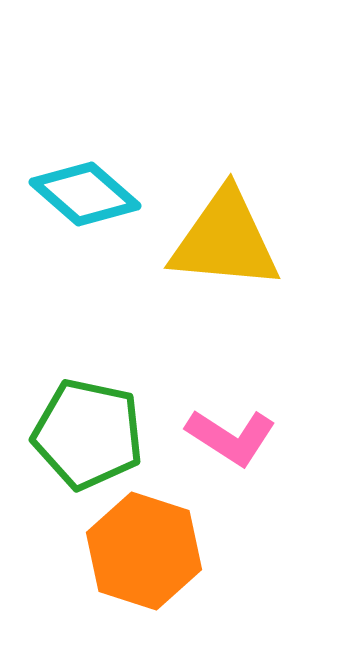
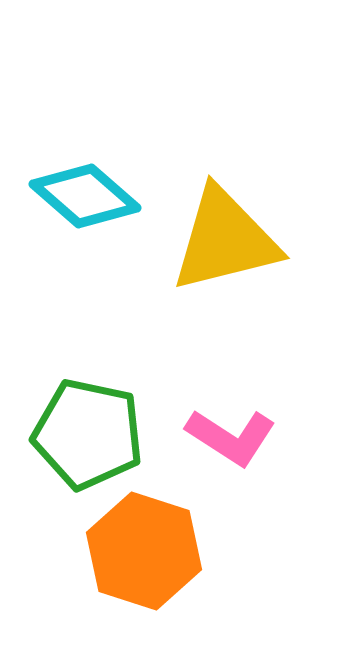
cyan diamond: moved 2 px down
yellow triangle: rotated 19 degrees counterclockwise
